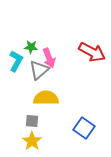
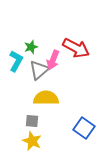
green star: rotated 24 degrees counterclockwise
red arrow: moved 16 px left, 4 px up
pink arrow: moved 4 px right, 2 px down; rotated 42 degrees clockwise
yellow star: rotated 12 degrees counterclockwise
